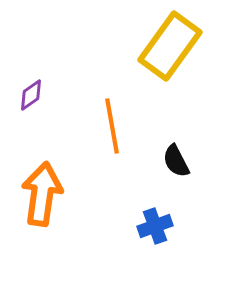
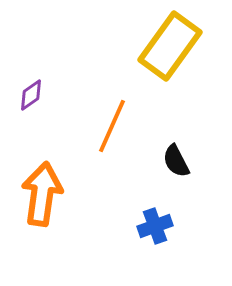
orange line: rotated 34 degrees clockwise
